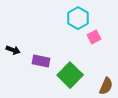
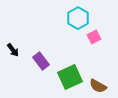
black arrow: rotated 32 degrees clockwise
purple rectangle: rotated 42 degrees clockwise
green square: moved 2 px down; rotated 20 degrees clockwise
brown semicircle: moved 8 px left; rotated 96 degrees clockwise
